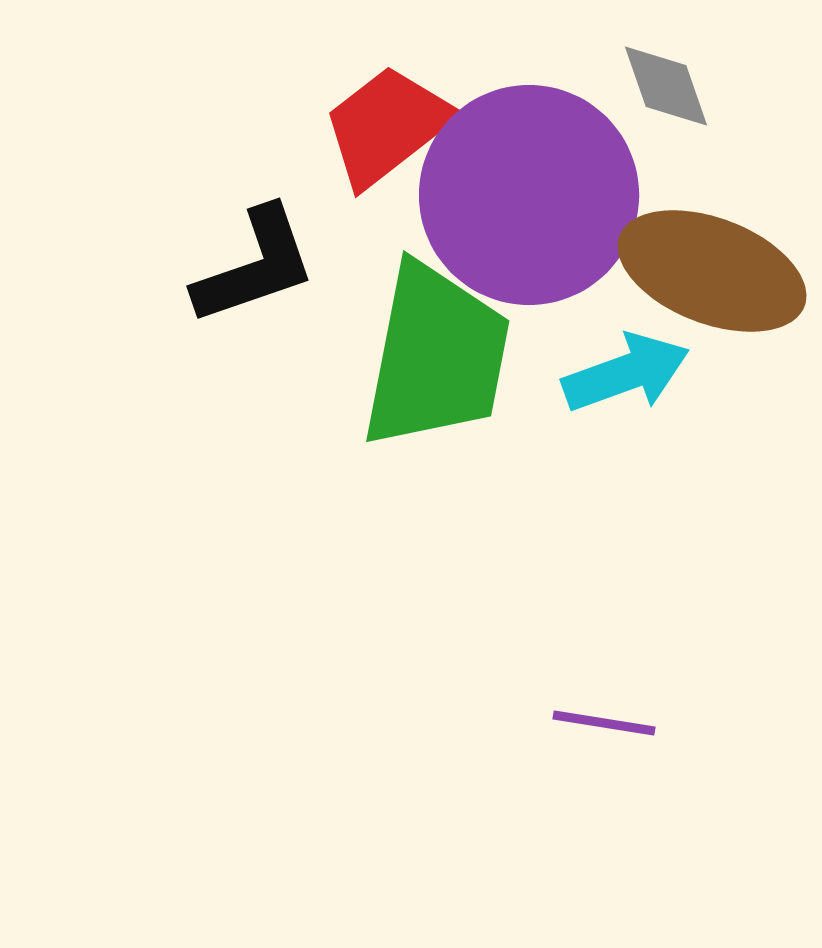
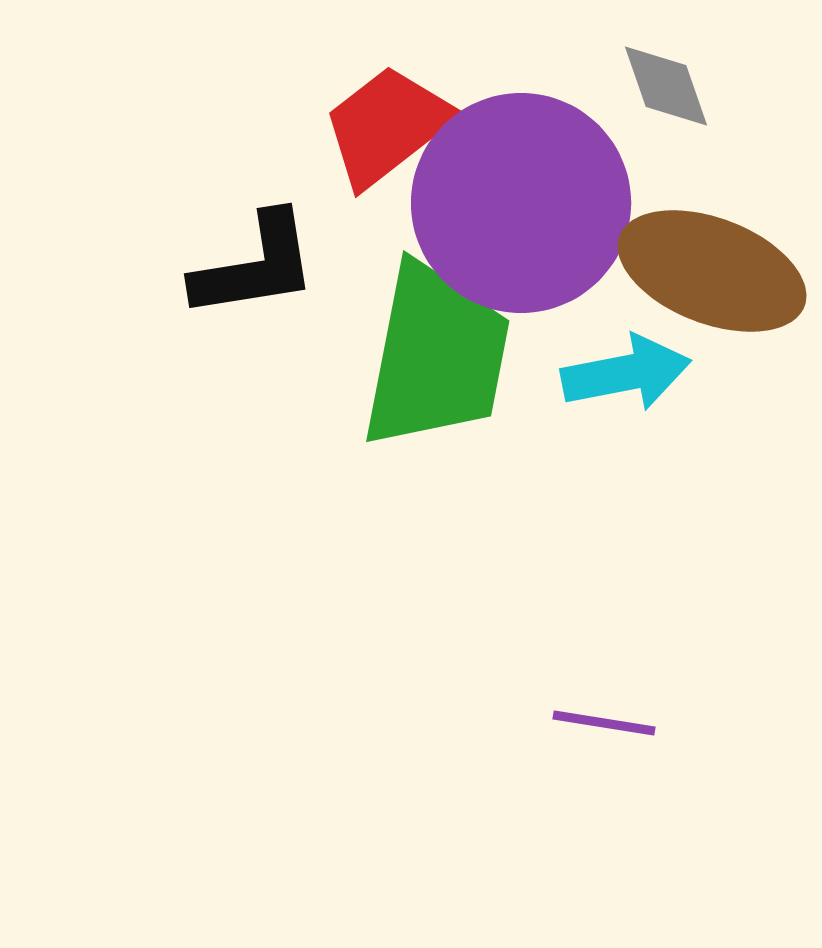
purple circle: moved 8 px left, 8 px down
black L-shape: rotated 10 degrees clockwise
cyan arrow: rotated 9 degrees clockwise
